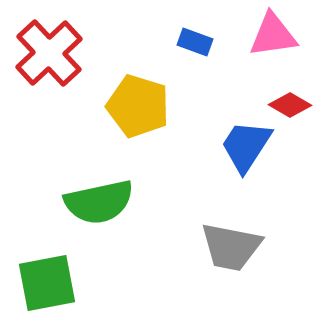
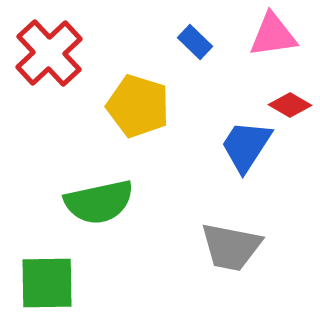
blue rectangle: rotated 24 degrees clockwise
green square: rotated 10 degrees clockwise
